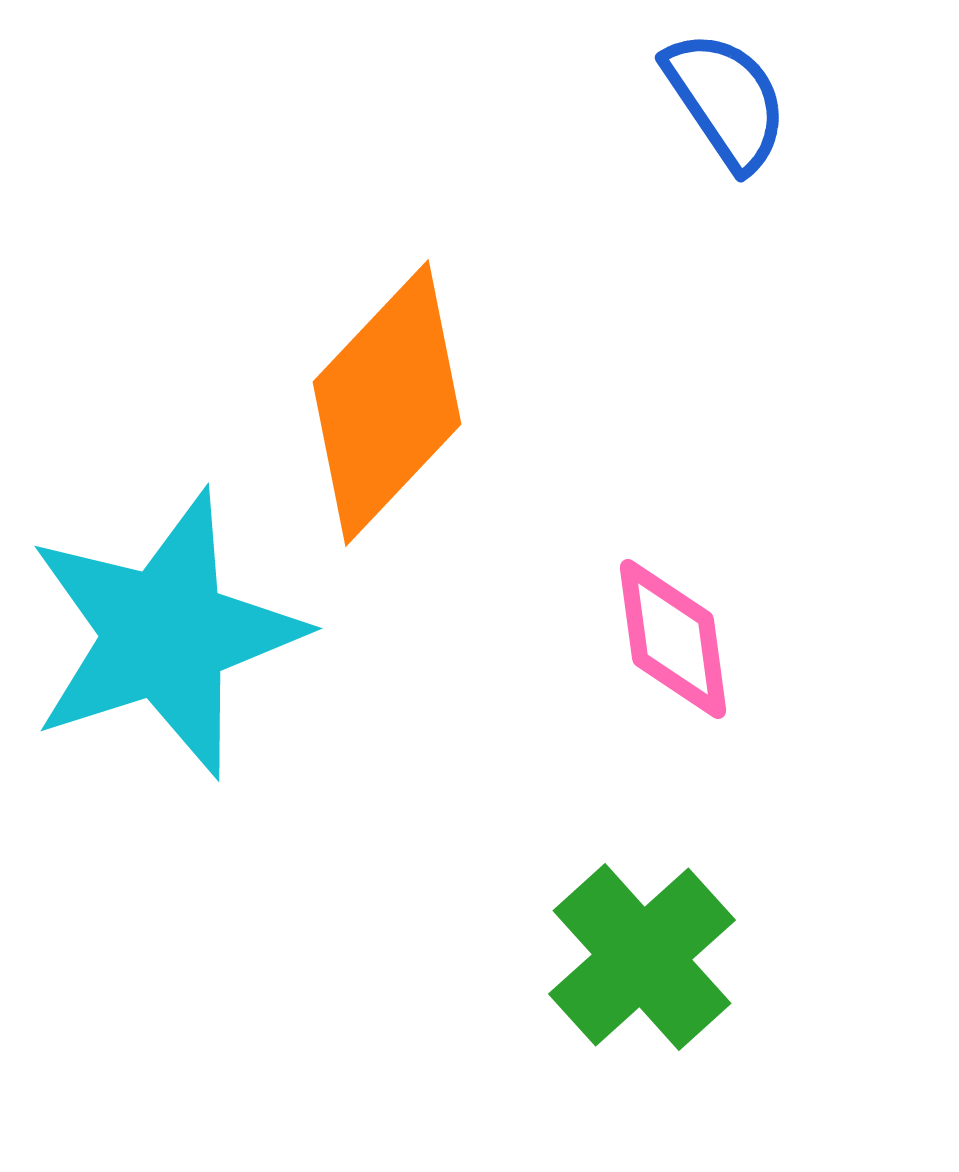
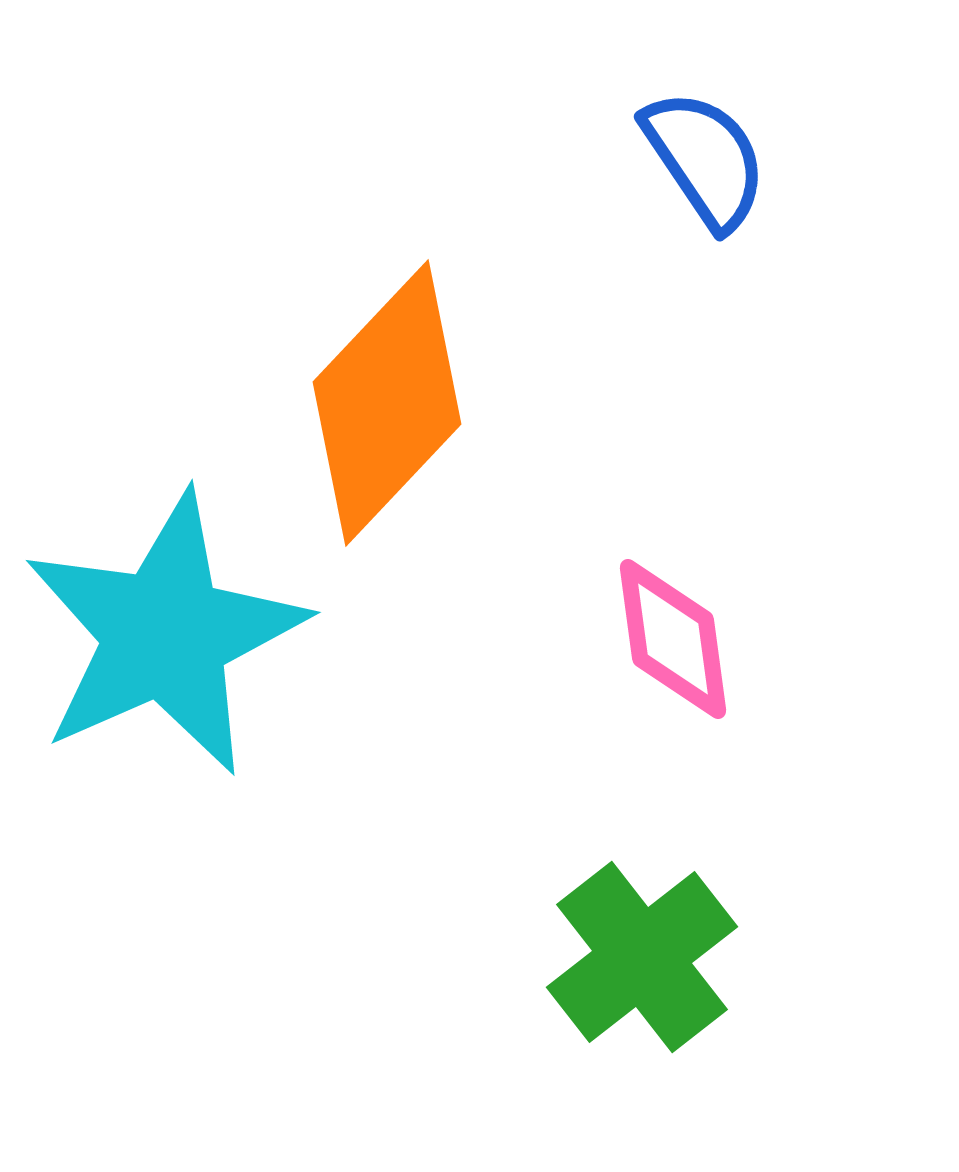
blue semicircle: moved 21 px left, 59 px down
cyan star: rotated 6 degrees counterclockwise
green cross: rotated 4 degrees clockwise
